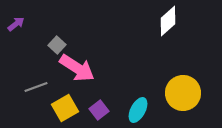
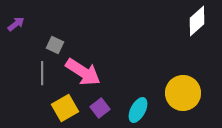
white diamond: moved 29 px right
gray square: moved 2 px left; rotated 18 degrees counterclockwise
pink arrow: moved 6 px right, 4 px down
gray line: moved 6 px right, 14 px up; rotated 70 degrees counterclockwise
purple square: moved 1 px right, 2 px up
